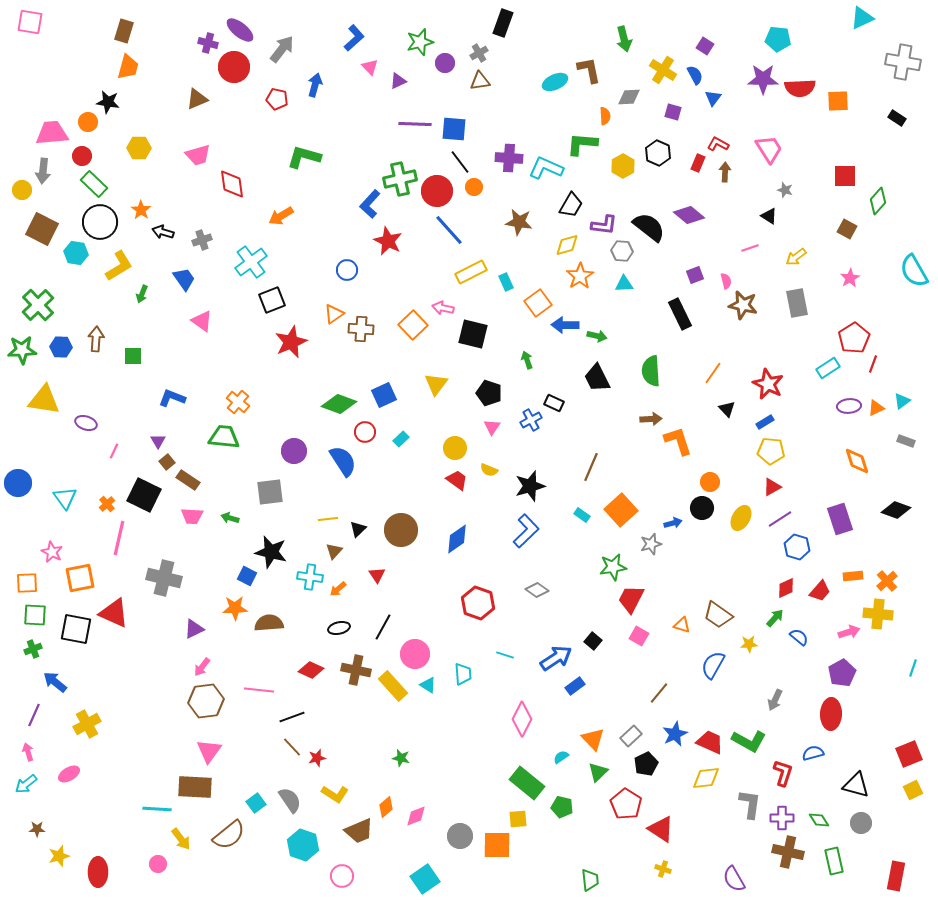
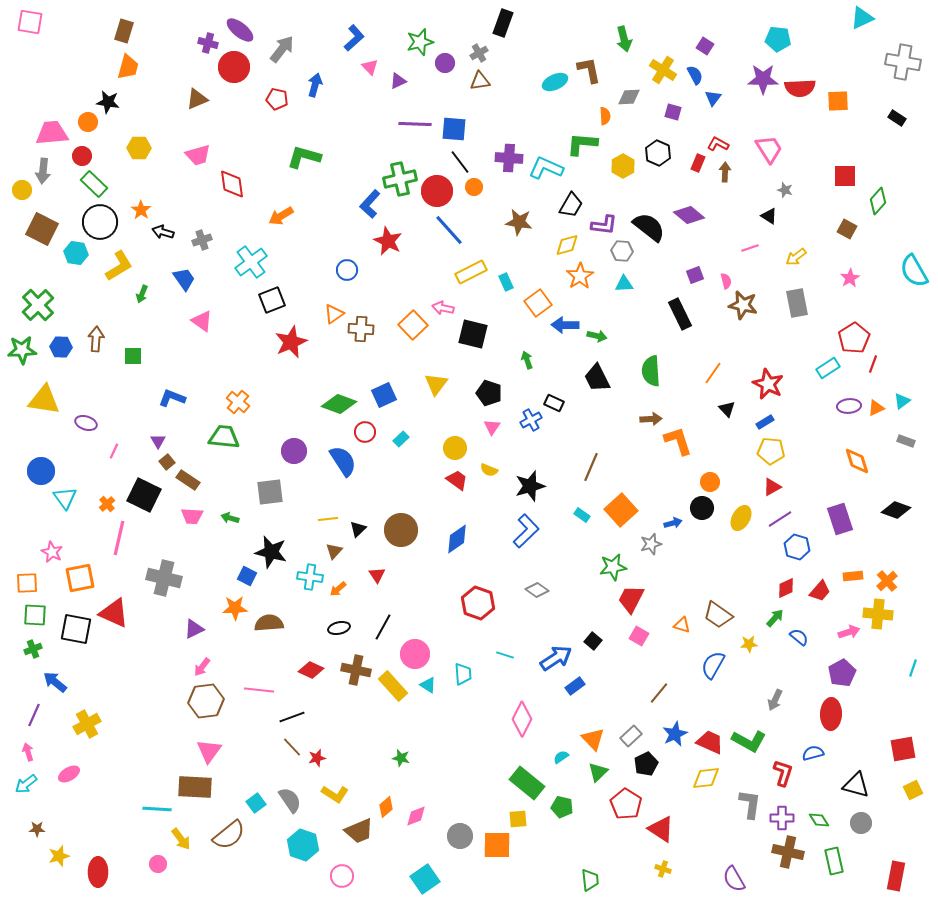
blue circle at (18, 483): moved 23 px right, 12 px up
red square at (909, 754): moved 6 px left, 5 px up; rotated 12 degrees clockwise
